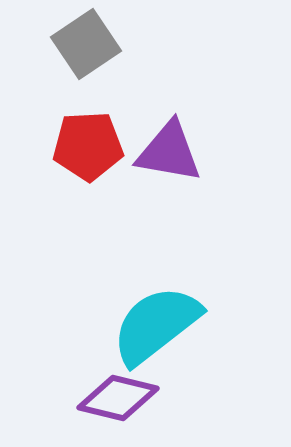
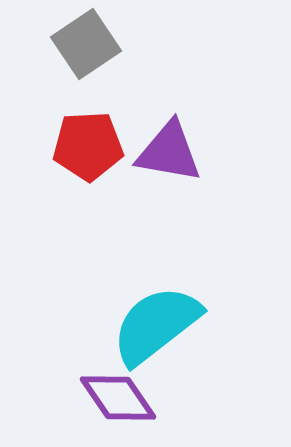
purple diamond: rotated 42 degrees clockwise
